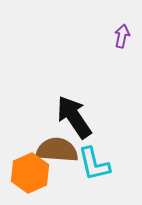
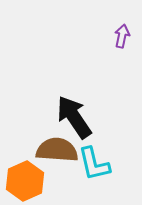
orange hexagon: moved 5 px left, 8 px down
